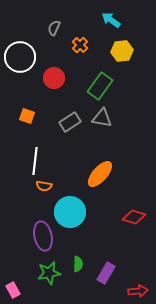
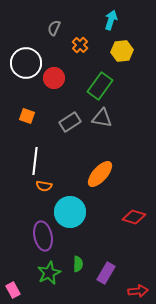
cyan arrow: rotated 72 degrees clockwise
white circle: moved 6 px right, 6 px down
green star: rotated 15 degrees counterclockwise
